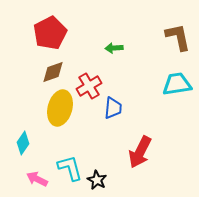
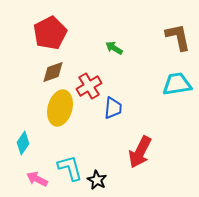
green arrow: rotated 36 degrees clockwise
